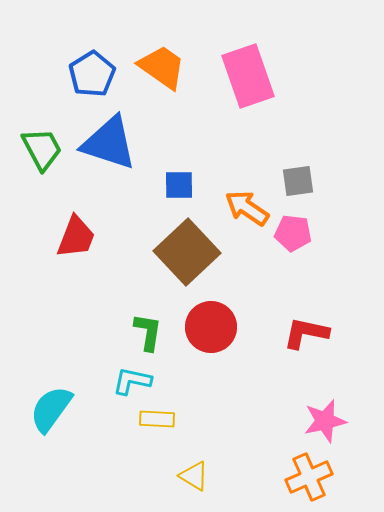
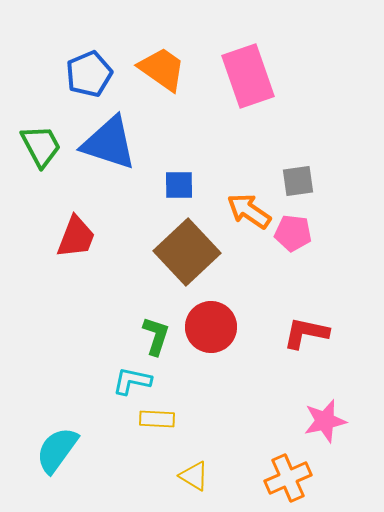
orange trapezoid: moved 2 px down
blue pentagon: moved 3 px left; rotated 9 degrees clockwise
green trapezoid: moved 1 px left, 3 px up
orange arrow: moved 2 px right, 3 px down
green L-shape: moved 8 px right, 4 px down; rotated 9 degrees clockwise
cyan semicircle: moved 6 px right, 41 px down
orange cross: moved 21 px left, 1 px down
